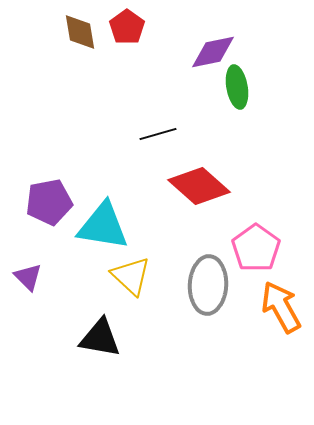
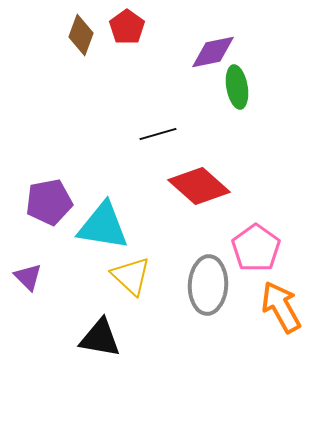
brown diamond: moved 1 px right, 3 px down; rotated 30 degrees clockwise
